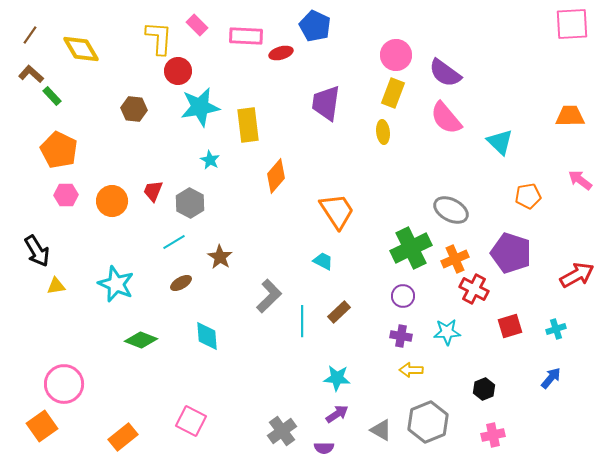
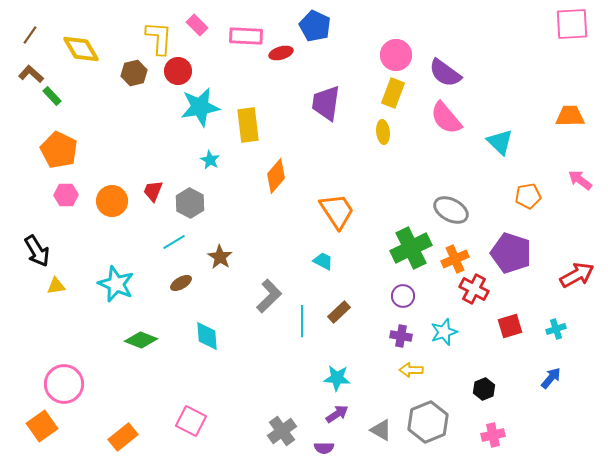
brown hexagon at (134, 109): moved 36 px up; rotated 20 degrees counterclockwise
cyan star at (447, 332): moved 3 px left; rotated 16 degrees counterclockwise
